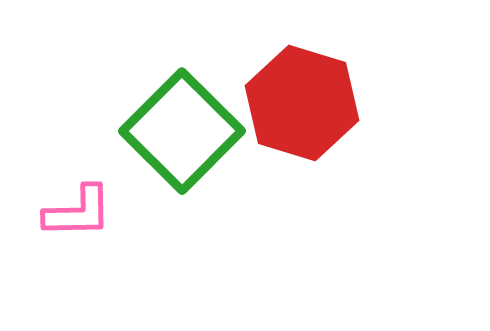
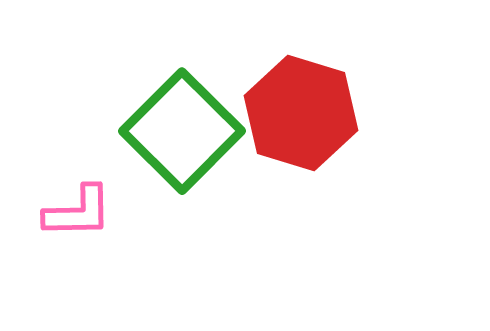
red hexagon: moved 1 px left, 10 px down
